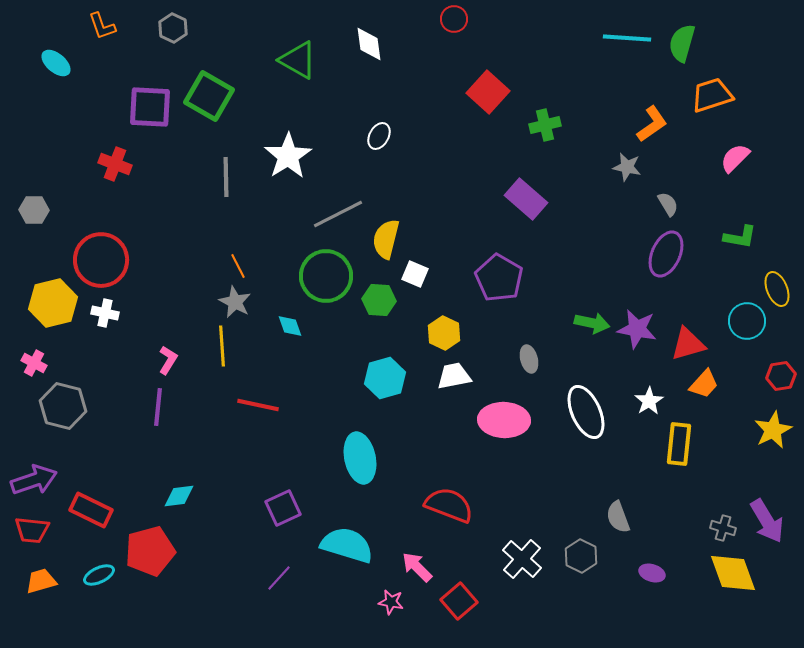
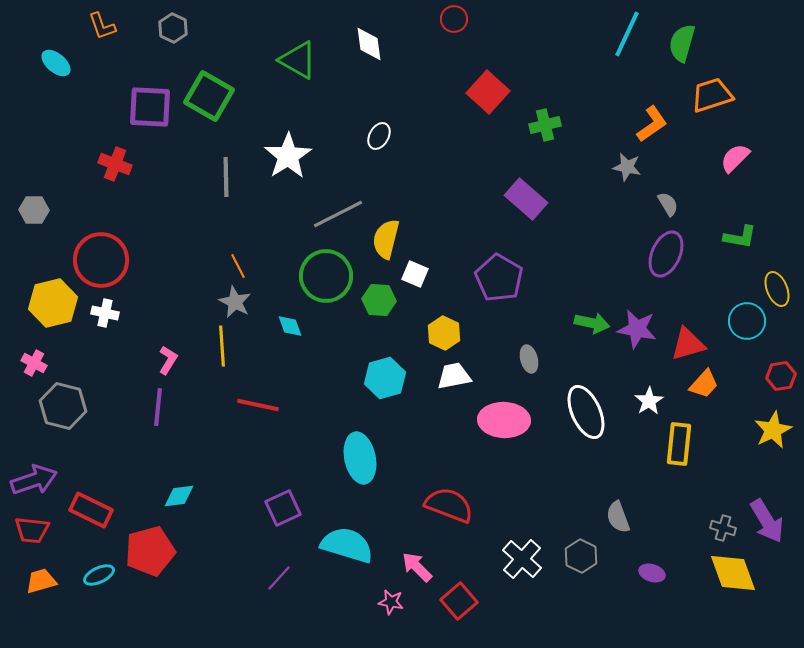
cyan line at (627, 38): moved 4 px up; rotated 69 degrees counterclockwise
